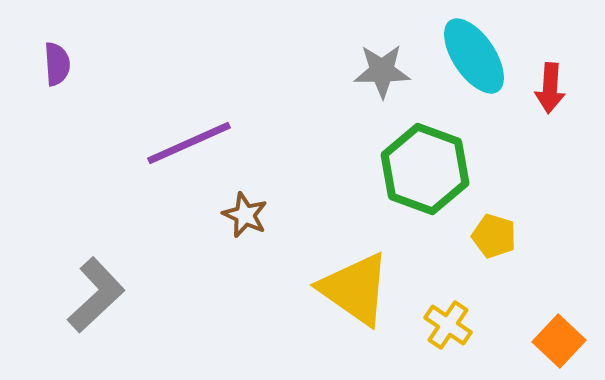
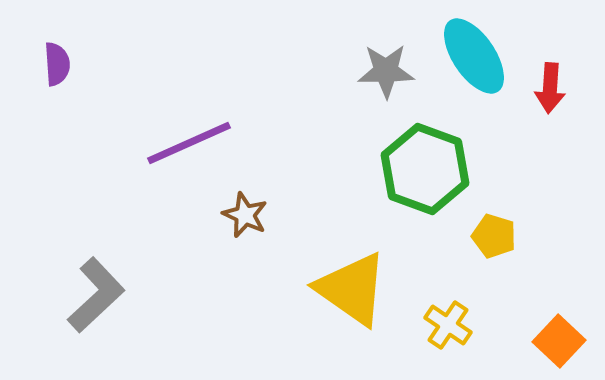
gray star: moved 4 px right
yellow triangle: moved 3 px left
